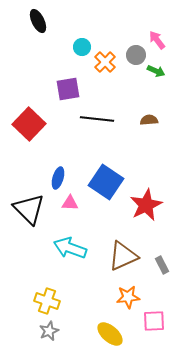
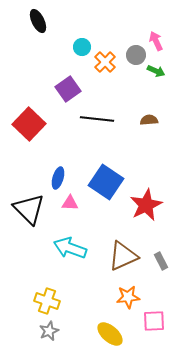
pink arrow: moved 1 px left, 1 px down; rotated 12 degrees clockwise
purple square: rotated 25 degrees counterclockwise
gray rectangle: moved 1 px left, 4 px up
